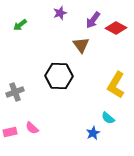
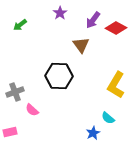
purple star: rotated 16 degrees counterclockwise
pink semicircle: moved 18 px up
